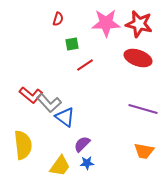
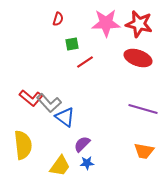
red line: moved 3 px up
red L-shape: moved 3 px down
